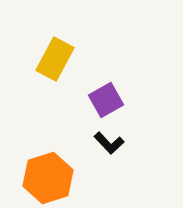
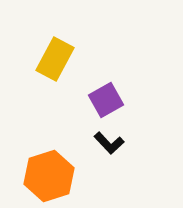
orange hexagon: moved 1 px right, 2 px up
